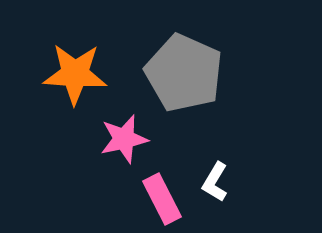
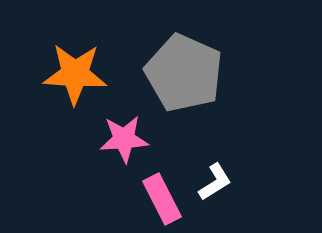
pink star: rotated 9 degrees clockwise
white L-shape: rotated 153 degrees counterclockwise
